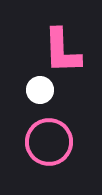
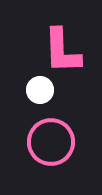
pink circle: moved 2 px right
